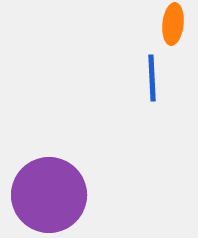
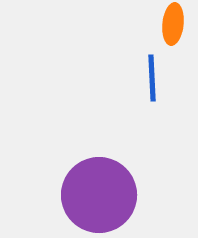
purple circle: moved 50 px right
